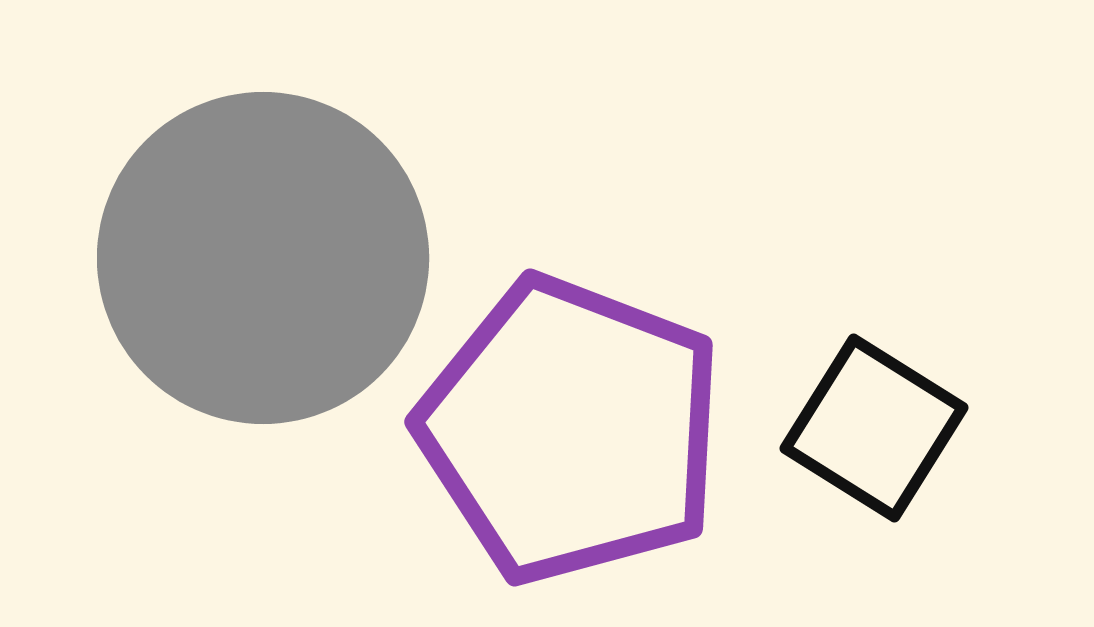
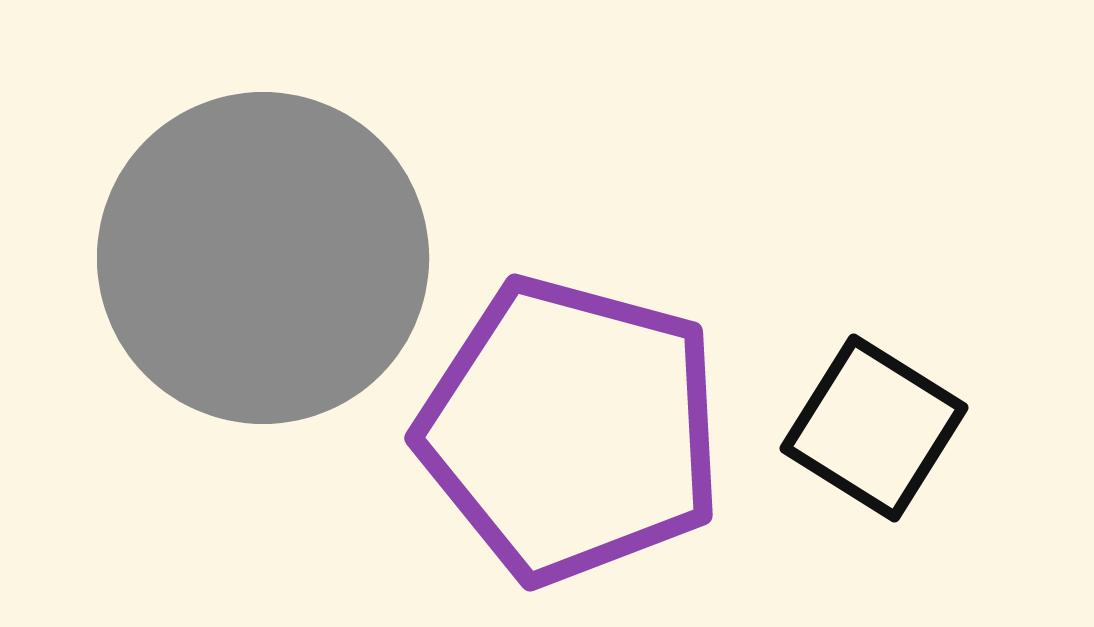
purple pentagon: rotated 6 degrees counterclockwise
